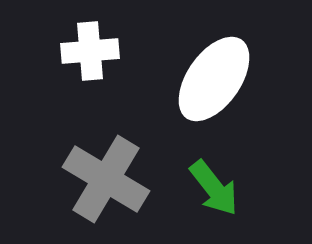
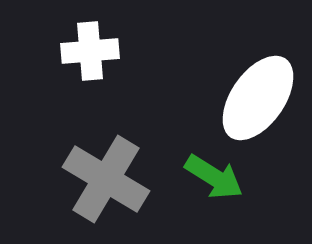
white ellipse: moved 44 px right, 19 px down
green arrow: moved 11 px up; rotated 20 degrees counterclockwise
